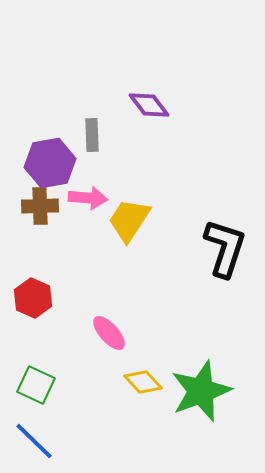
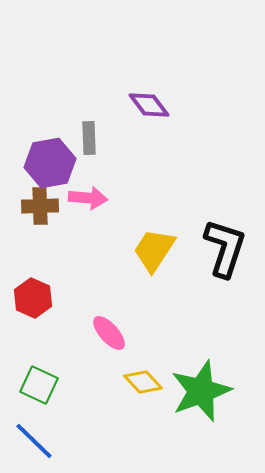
gray rectangle: moved 3 px left, 3 px down
yellow trapezoid: moved 25 px right, 30 px down
green square: moved 3 px right
